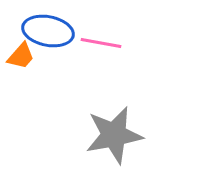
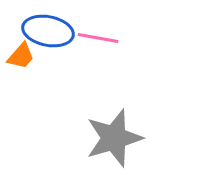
pink line: moved 3 px left, 5 px up
gray star: moved 3 px down; rotated 6 degrees counterclockwise
